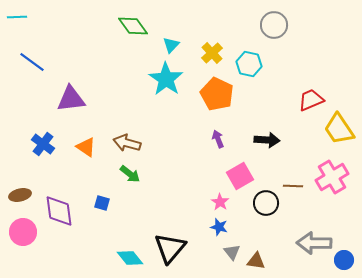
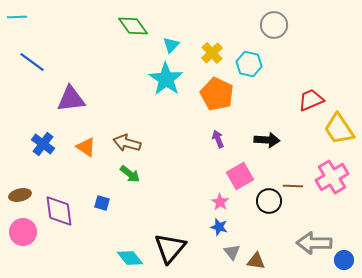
black circle: moved 3 px right, 2 px up
